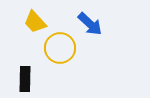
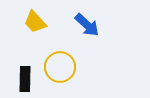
blue arrow: moved 3 px left, 1 px down
yellow circle: moved 19 px down
